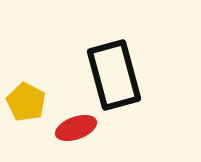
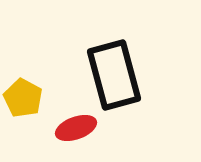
yellow pentagon: moved 3 px left, 4 px up
